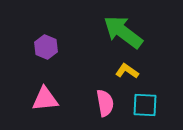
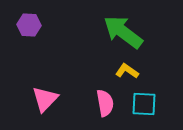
purple hexagon: moved 17 px left, 22 px up; rotated 20 degrees counterclockwise
pink triangle: rotated 40 degrees counterclockwise
cyan square: moved 1 px left, 1 px up
